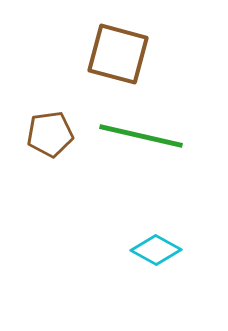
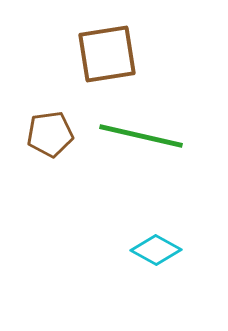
brown square: moved 11 px left; rotated 24 degrees counterclockwise
